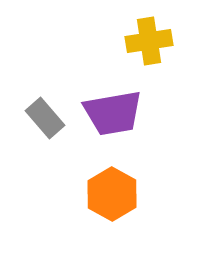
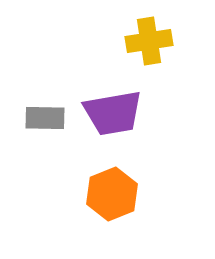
gray rectangle: rotated 48 degrees counterclockwise
orange hexagon: rotated 9 degrees clockwise
